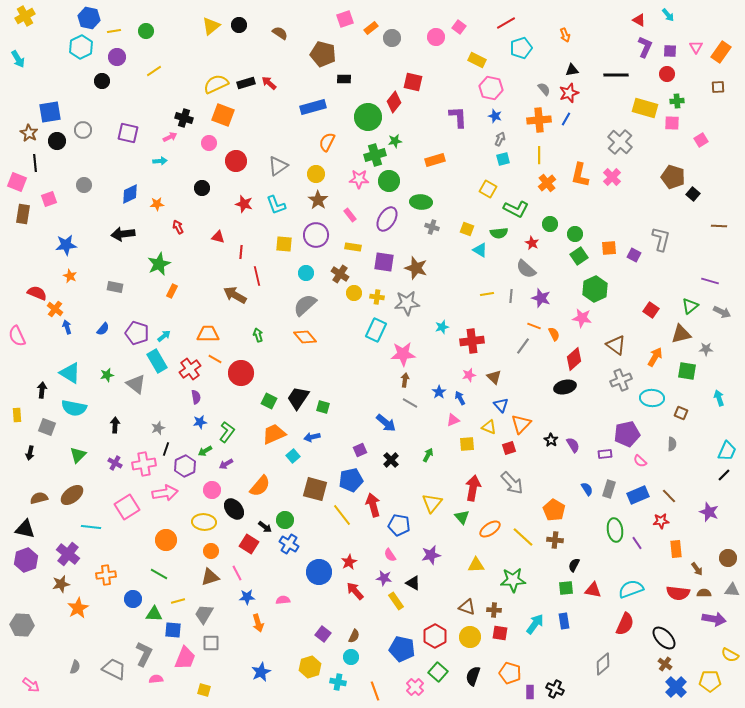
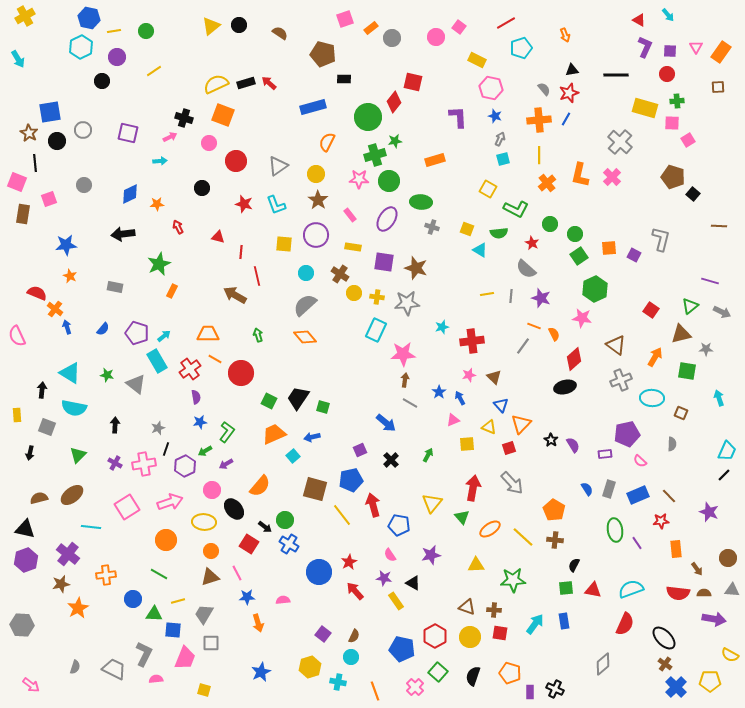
pink square at (701, 140): moved 13 px left
green star at (107, 375): rotated 24 degrees clockwise
pink arrow at (165, 493): moved 5 px right, 9 px down; rotated 10 degrees counterclockwise
